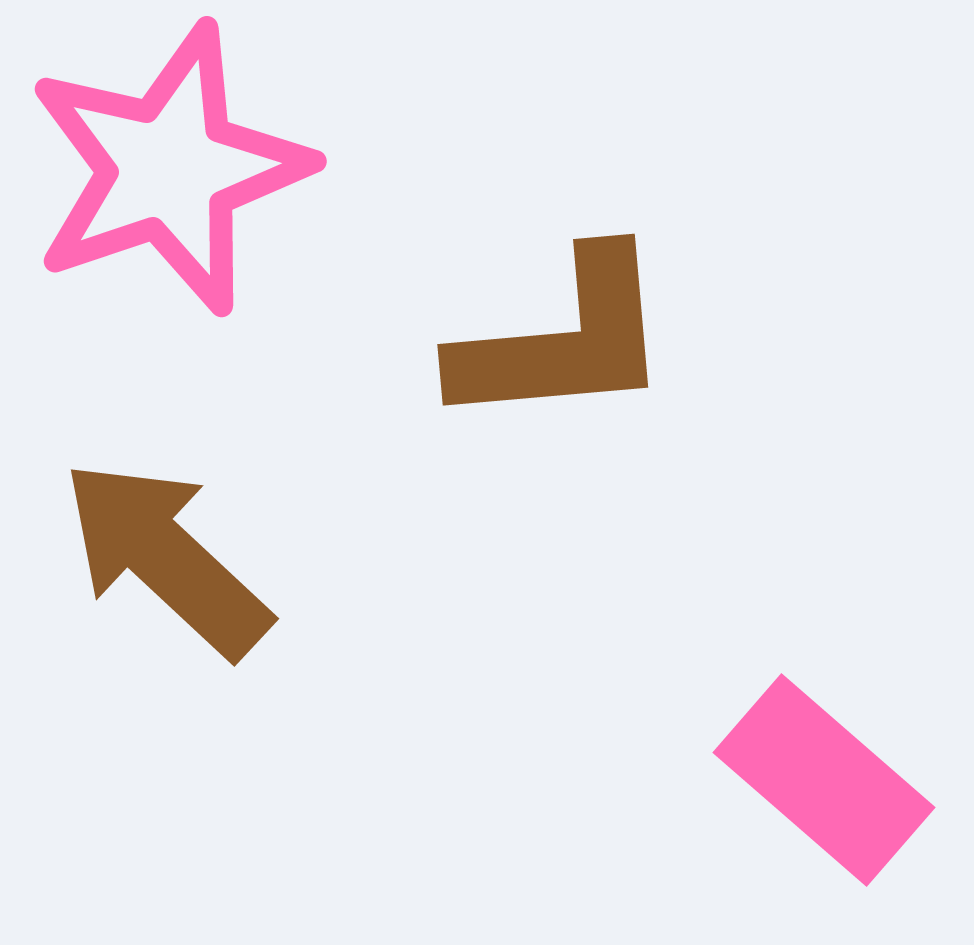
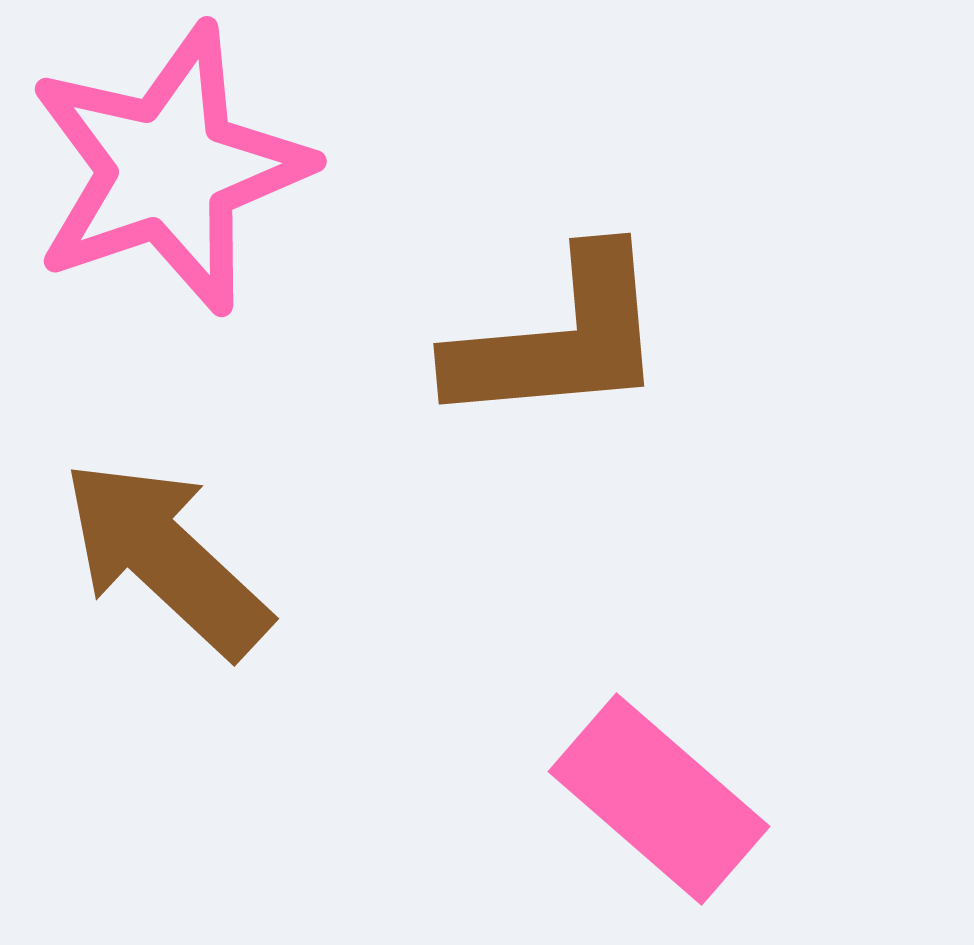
brown L-shape: moved 4 px left, 1 px up
pink rectangle: moved 165 px left, 19 px down
